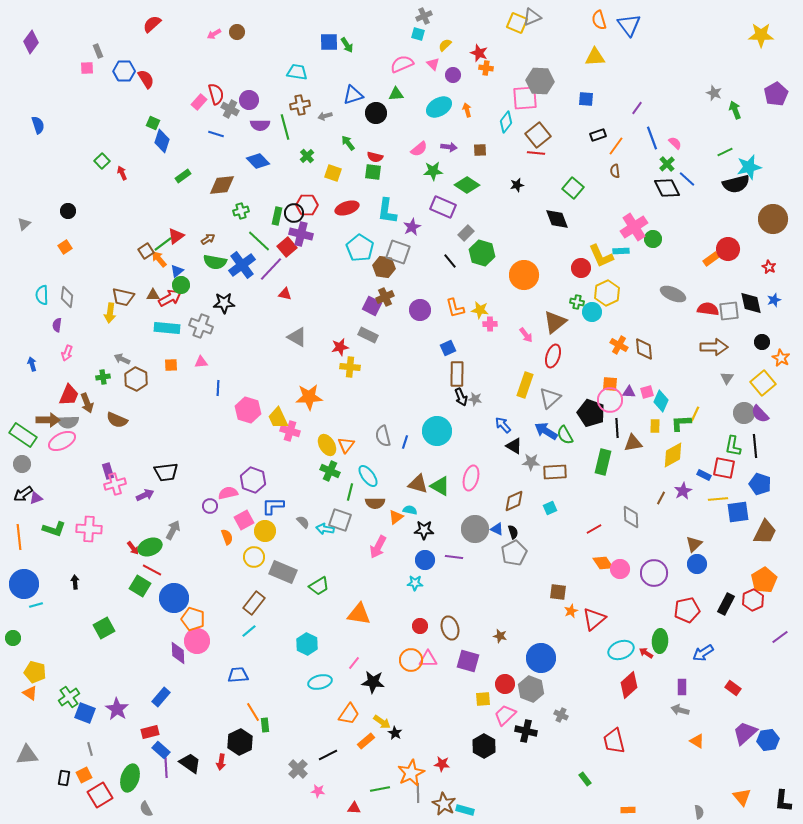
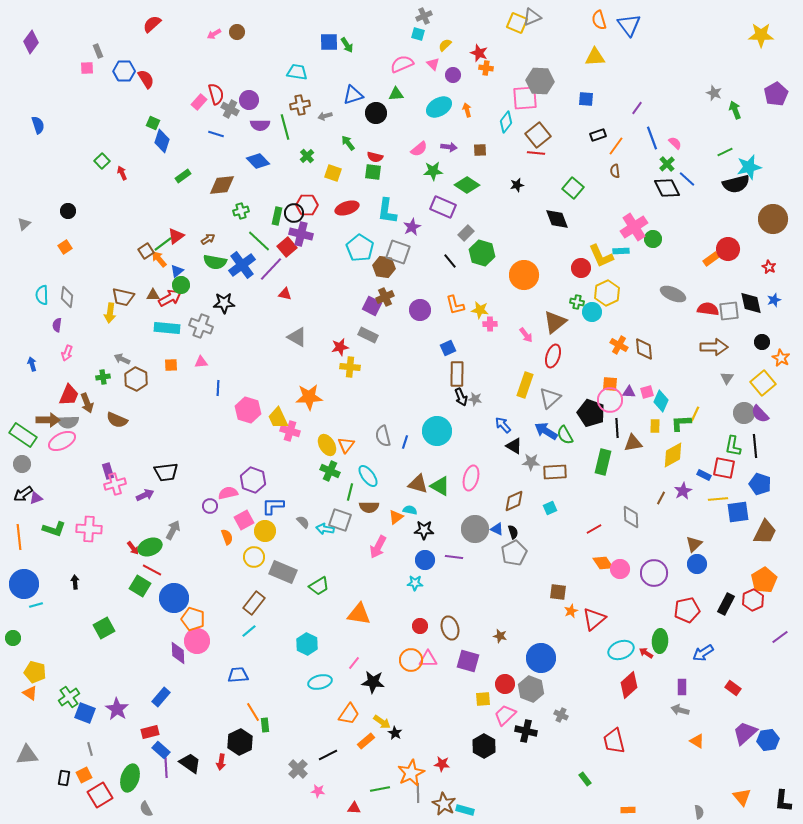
orange L-shape at (455, 308): moved 3 px up
brown semicircle at (375, 503): moved 6 px left, 4 px down
